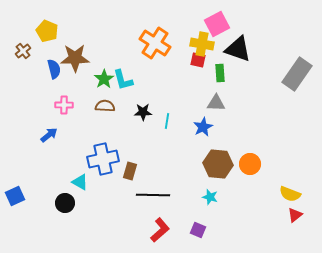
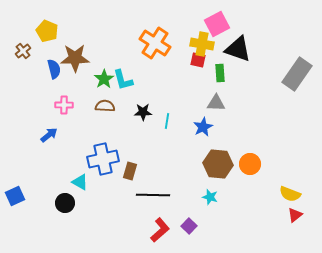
purple square: moved 9 px left, 4 px up; rotated 21 degrees clockwise
